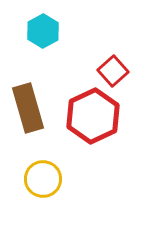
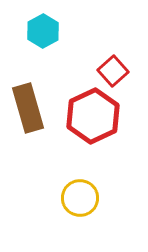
yellow circle: moved 37 px right, 19 px down
